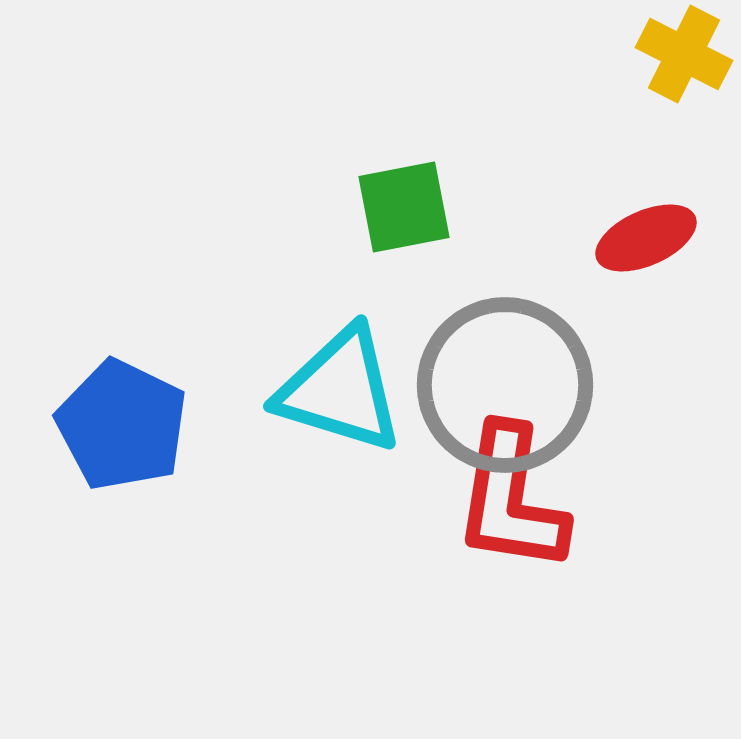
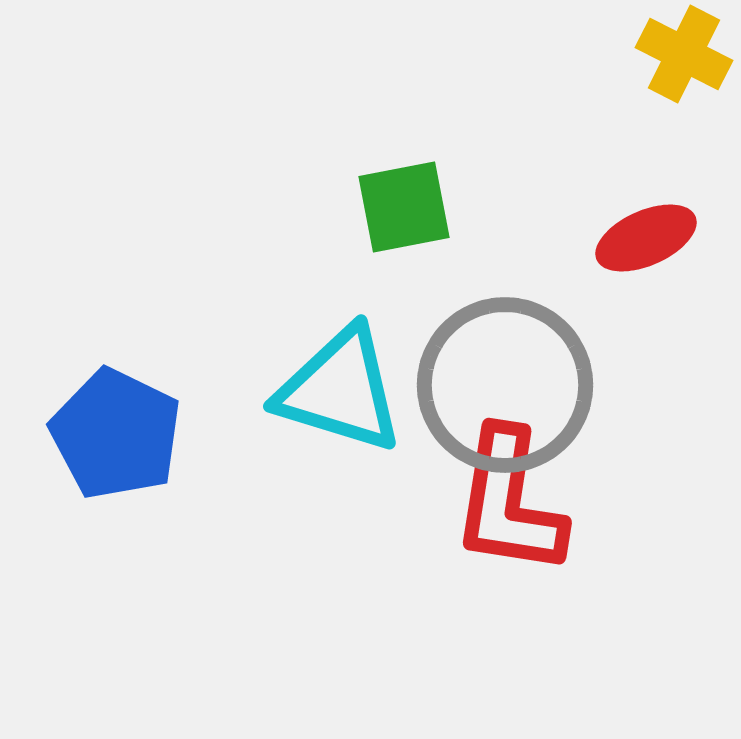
blue pentagon: moved 6 px left, 9 px down
red L-shape: moved 2 px left, 3 px down
